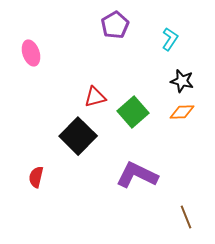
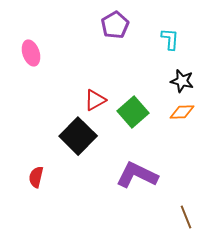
cyan L-shape: rotated 30 degrees counterclockwise
red triangle: moved 3 px down; rotated 15 degrees counterclockwise
